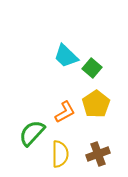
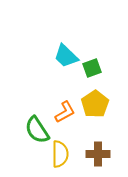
green square: rotated 30 degrees clockwise
yellow pentagon: moved 1 px left
green semicircle: moved 5 px right, 3 px up; rotated 76 degrees counterclockwise
brown cross: rotated 20 degrees clockwise
